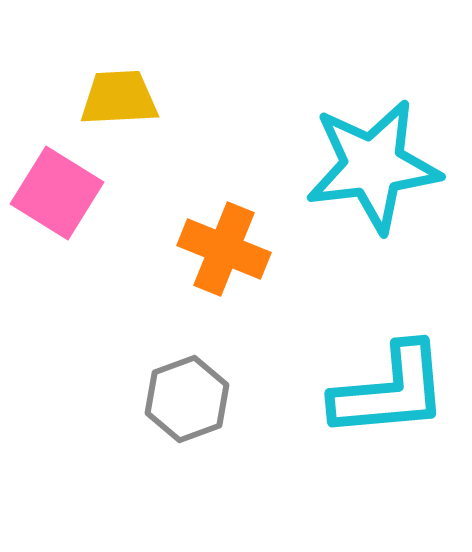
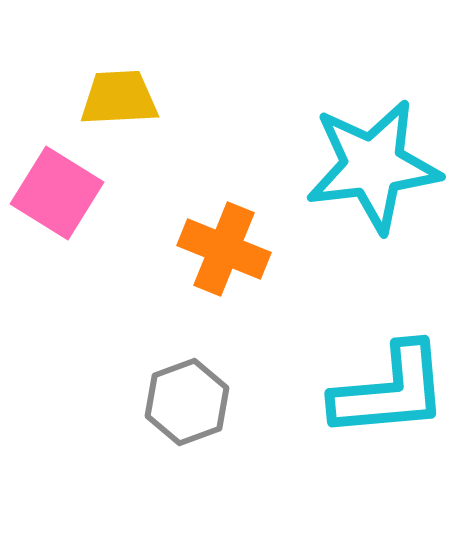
gray hexagon: moved 3 px down
